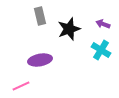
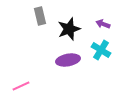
purple ellipse: moved 28 px right
